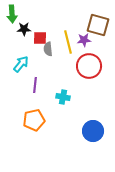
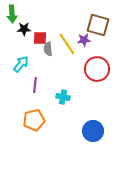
yellow line: moved 1 px left, 2 px down; rotated 20 degrees counterclockwise
red circle: moved 8 px right, 3 px down
